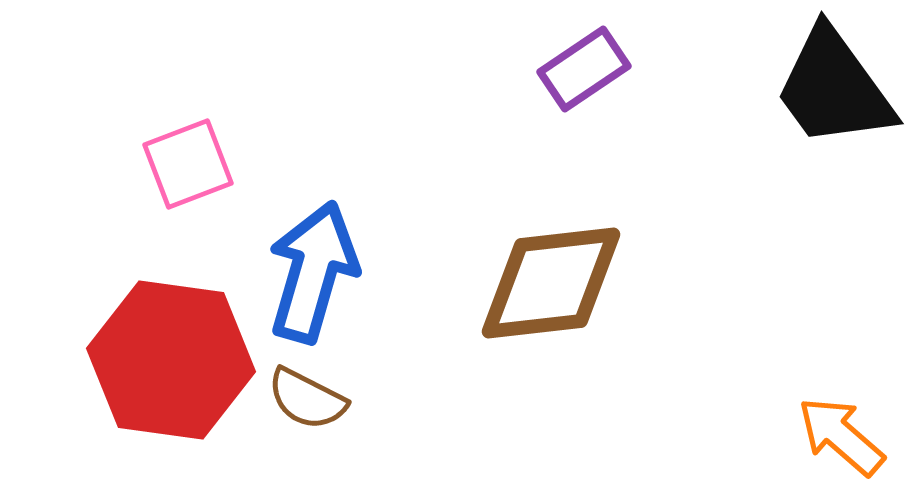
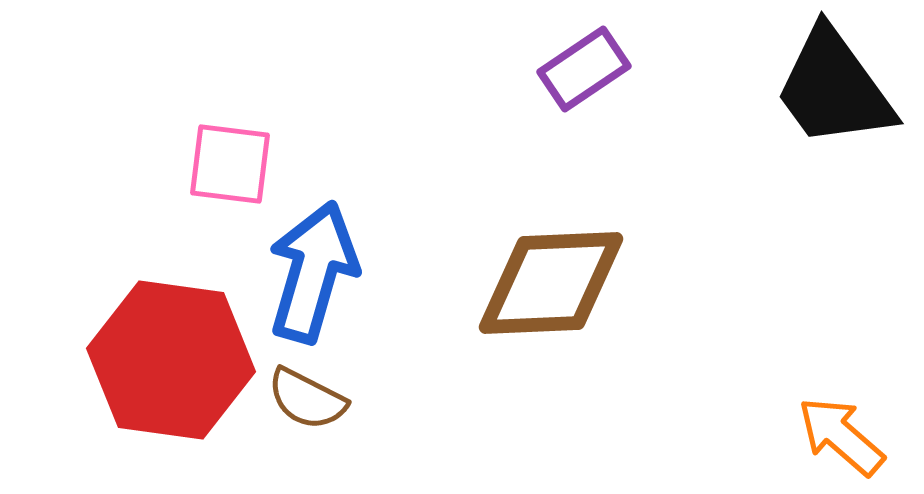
pink square: moved 42 px right; rotated 28 degrees clockwise
brown diamond: rotated 4 degrees clockwise
